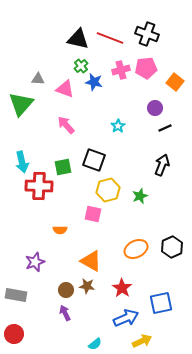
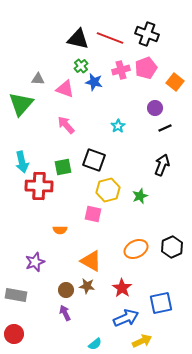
pink pentagon: rotated 15 degrees counterclockwise
